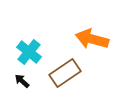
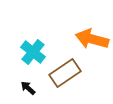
cyan cross: moved 4 px right
black arrow: moved 6 px right, 7 px down
